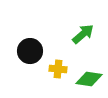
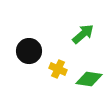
black circle: moved 1 px left
yellow cross: rotated 18 degrees clockwise
